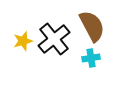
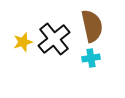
brown semicircle: rotated 16 degrees clockwise
yellow star: moved 1 px down
